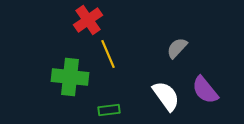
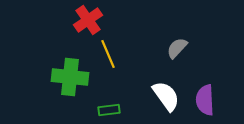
purple semicircle: moved 10 px down; rotated 36 degrees clockwise
